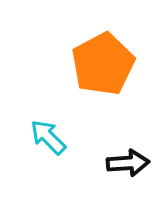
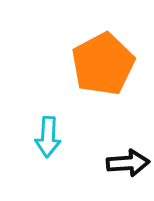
cyan arrow: rotated 132 degrees counterclockwise
